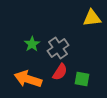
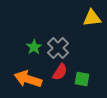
green star: moved 2 px right, 3 px down
gray cross: rotated 10 degrees counterclockwise
